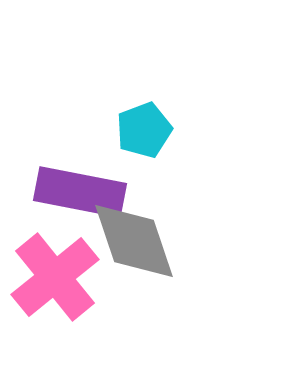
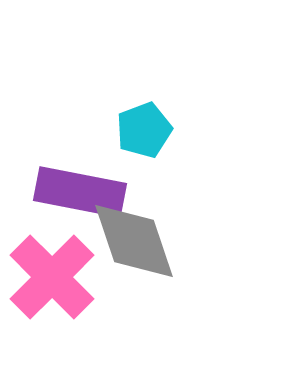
pink cross: moved 3 px left; rotated 6 degrees counterclockwise
